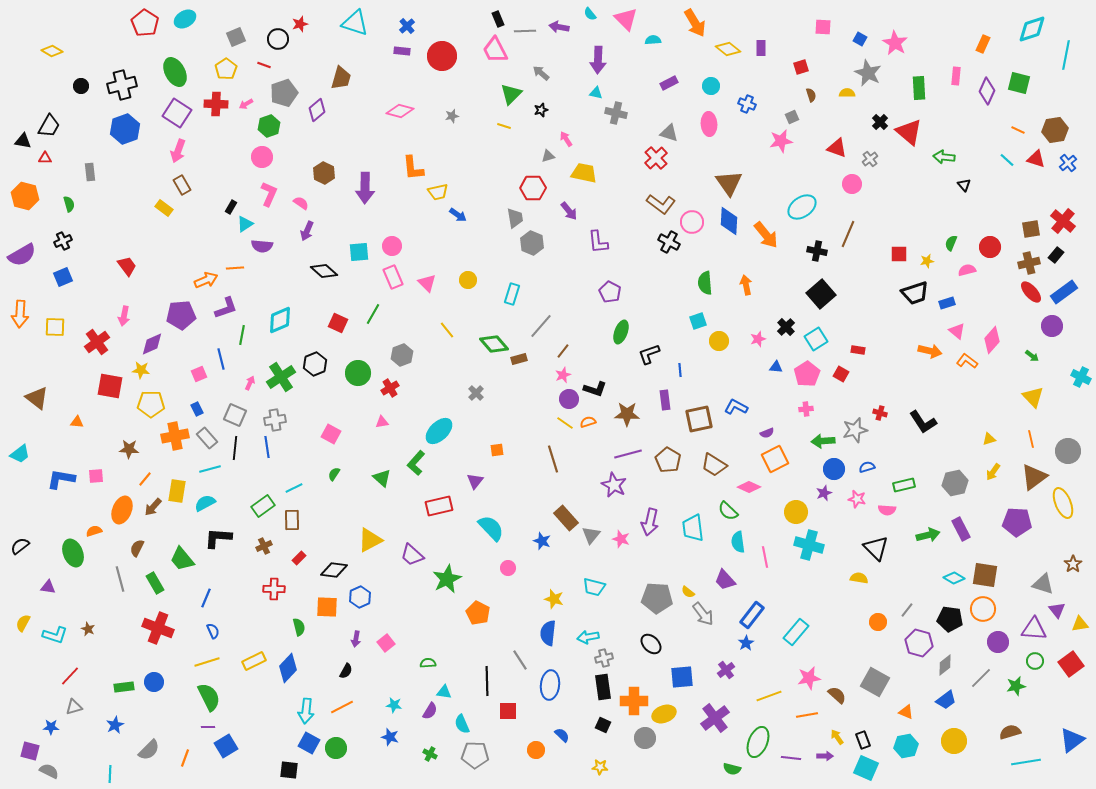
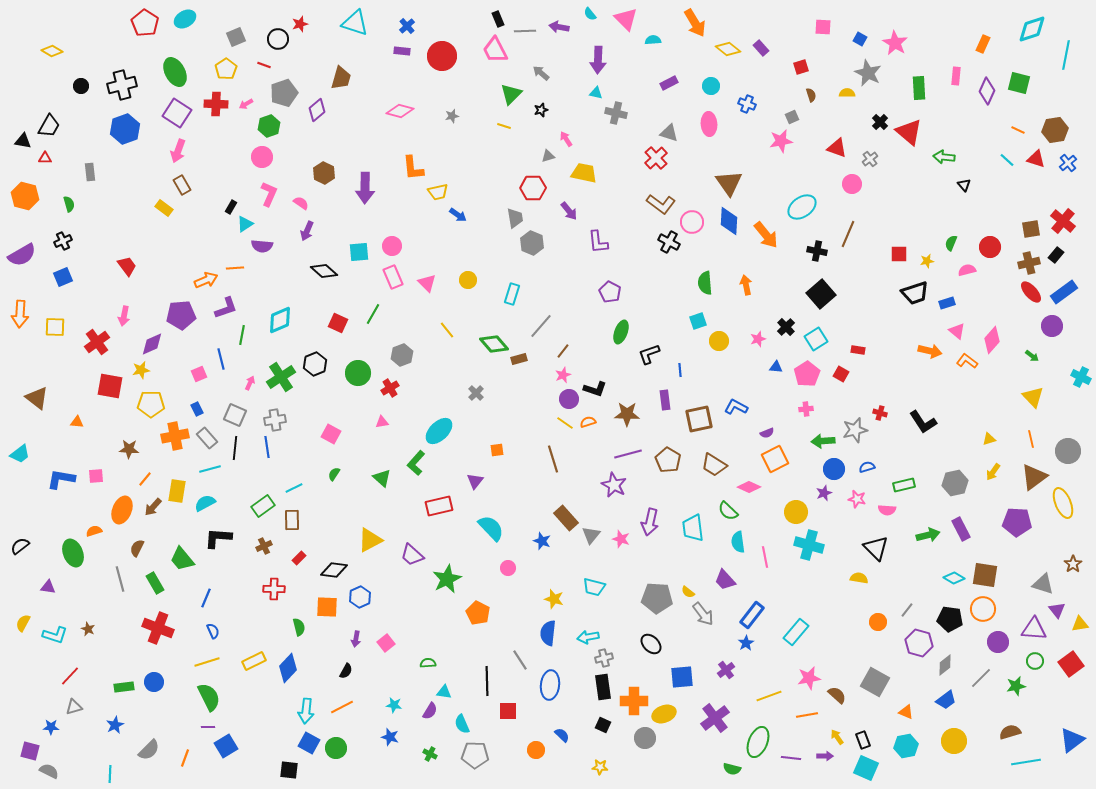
purple rectangle at (761, 48): rotated 42 degrees counterclockwise
yellow star at (141, 370): rotated 18 degrees counterclockwise
